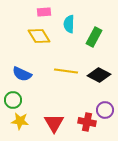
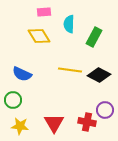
yellow line: moved 4 px right, 1 px up
yellow star: moved 5 px down
